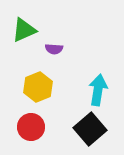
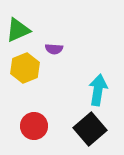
green triangle: moved 6 px left
yellow hexagon: moved 13 px left, 19 px up
red circle: moved 3 px right, 1 px up
